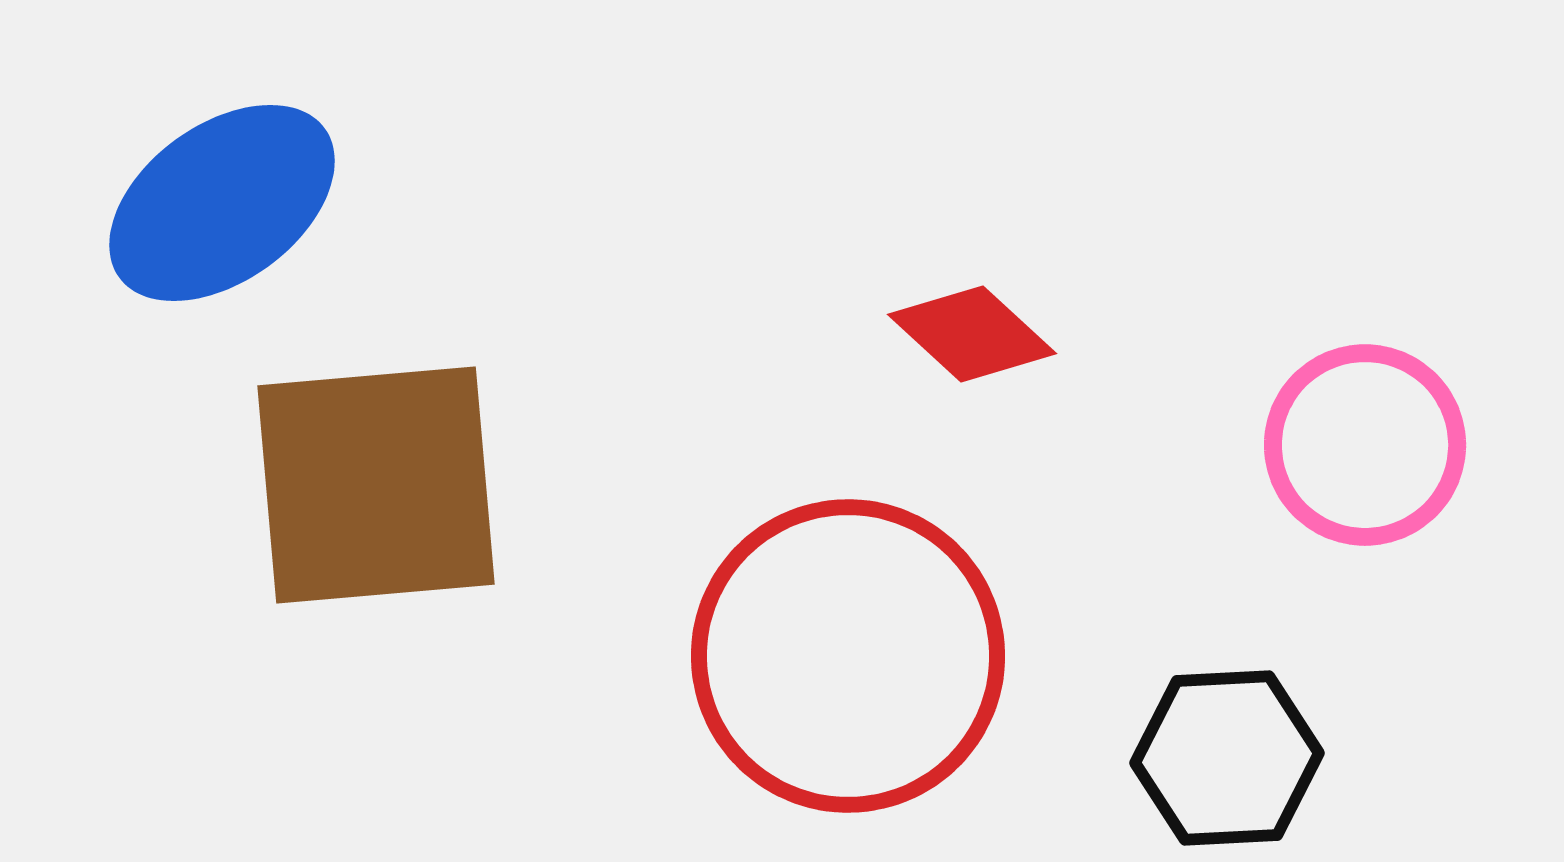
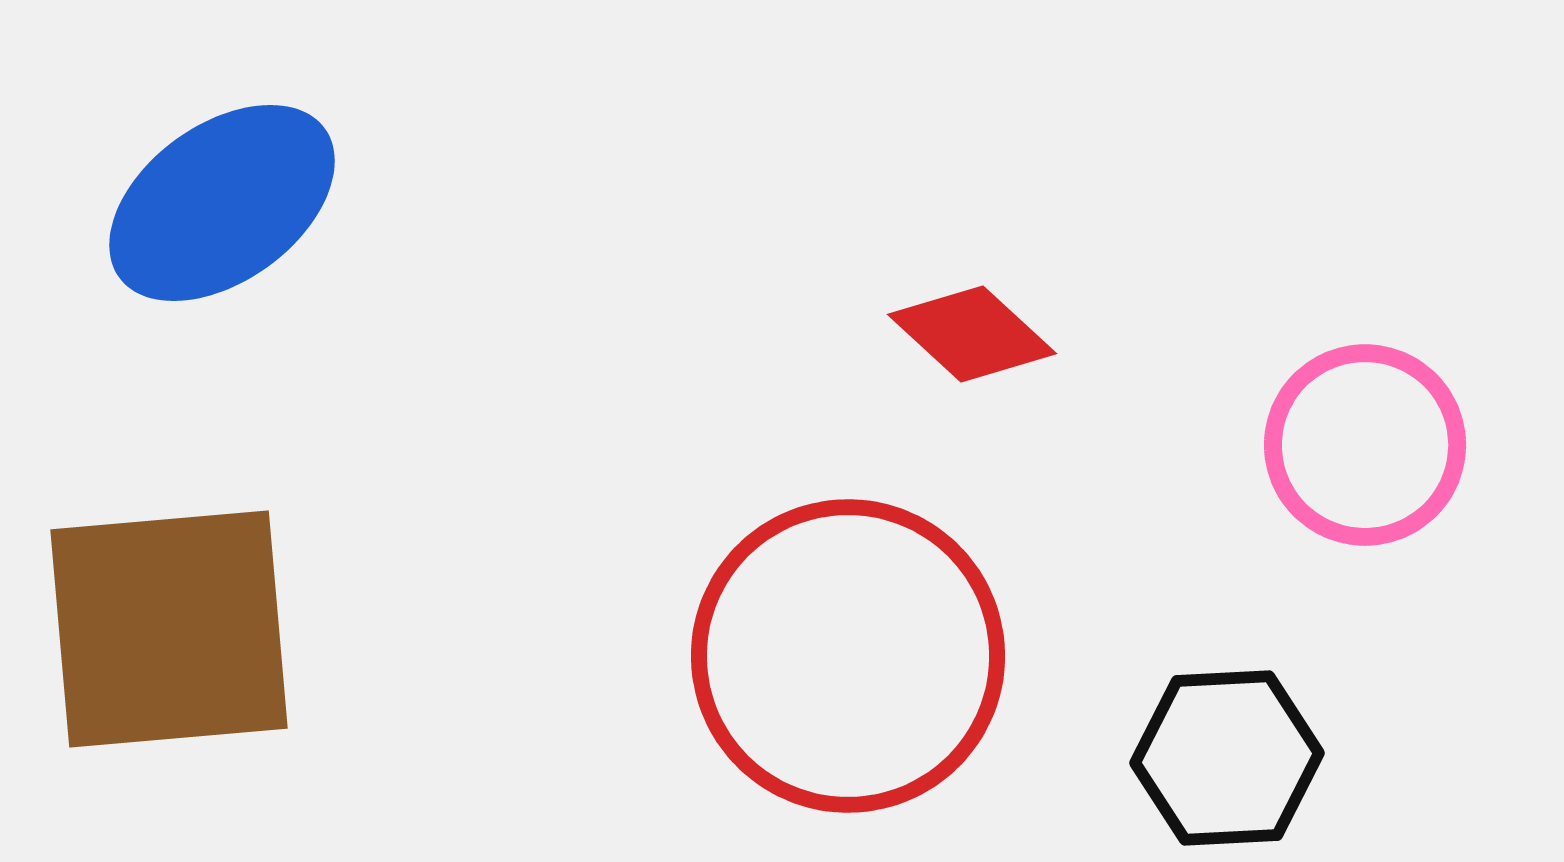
brown square: moved 207 px left, 144 px down
